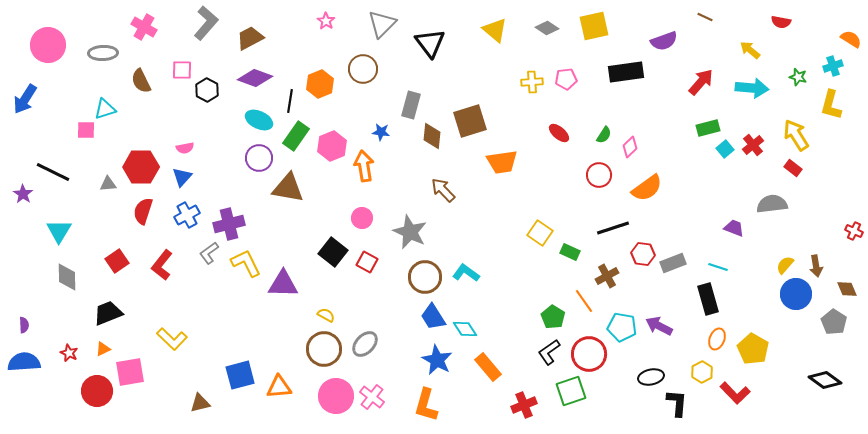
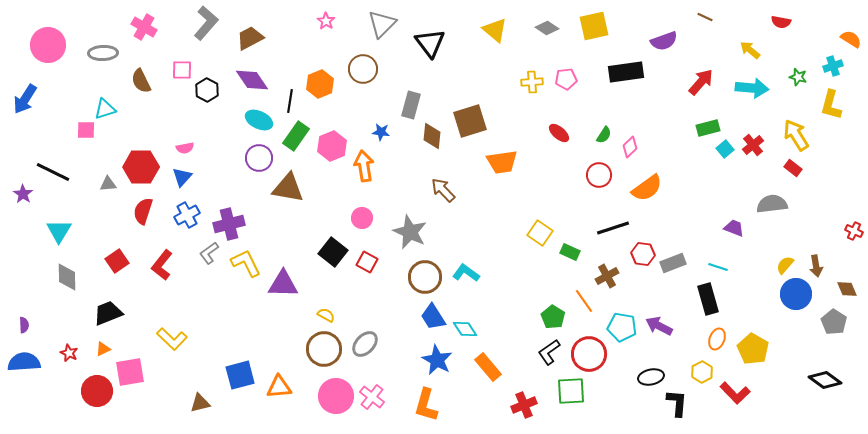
purple diamond at (255, 78): moved 3 px left, 2 px down; rotated 36 degrees clockwise
green square at (571, 391): rotated 16 degrees clockwise
